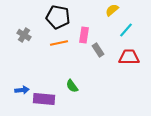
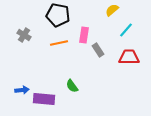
black pentagon: moved 2 px up
